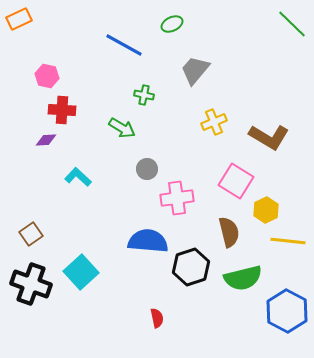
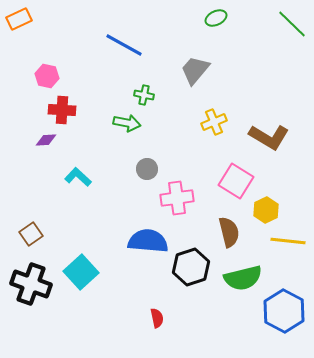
green ellipse: moved 44 px right, 6 px up
green arrow: moved 5 px right, 5 px up; rotated 20 degrees counterclockwise
blue hexagon: moved 3 px left
